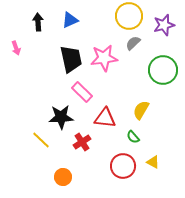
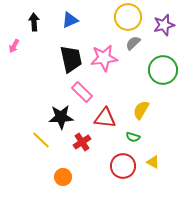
yellow circle: moved 1 px left, 1 px down
black arrow: moved 4 px left
pink arrow: moved 2 px left, 2 px up; rotated 48 degrees clockwise
green semicircle: rotated 32 degrees counterclockwise
